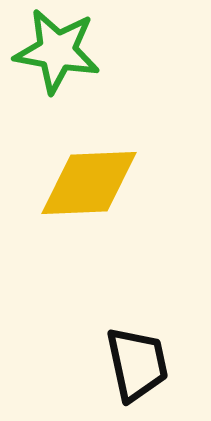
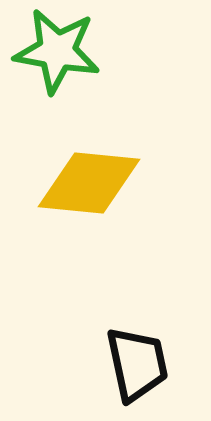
yellow diamond: rotated 8 degrees clockwise
